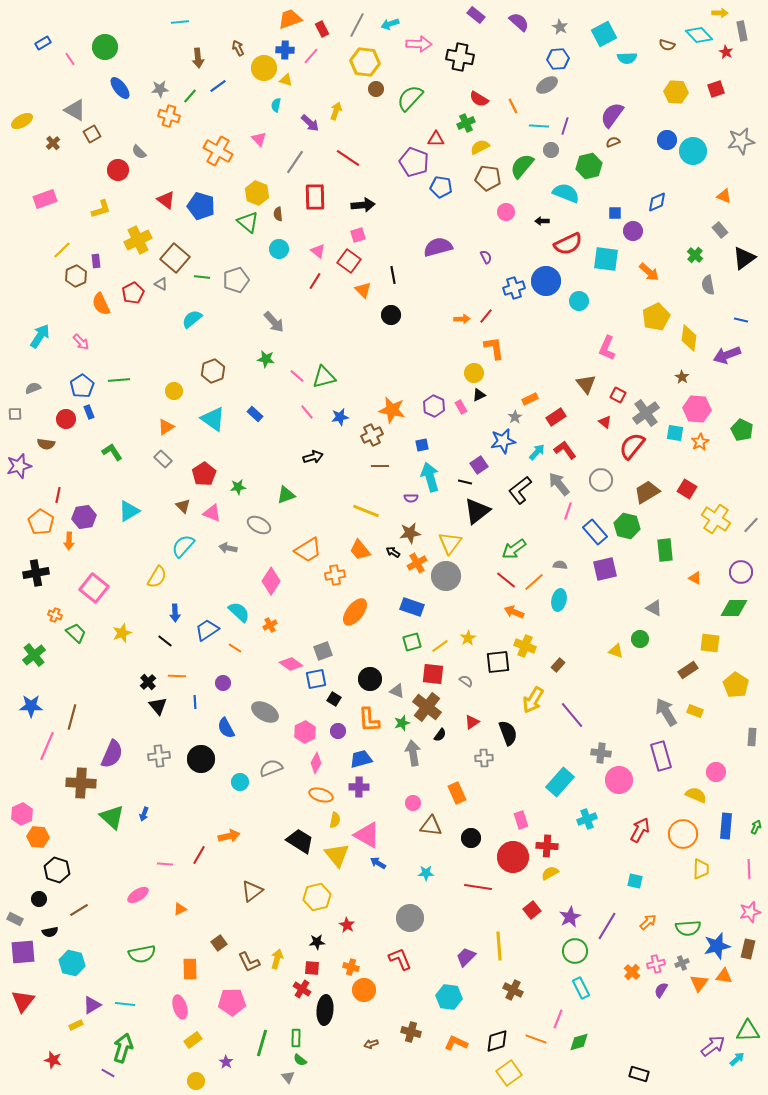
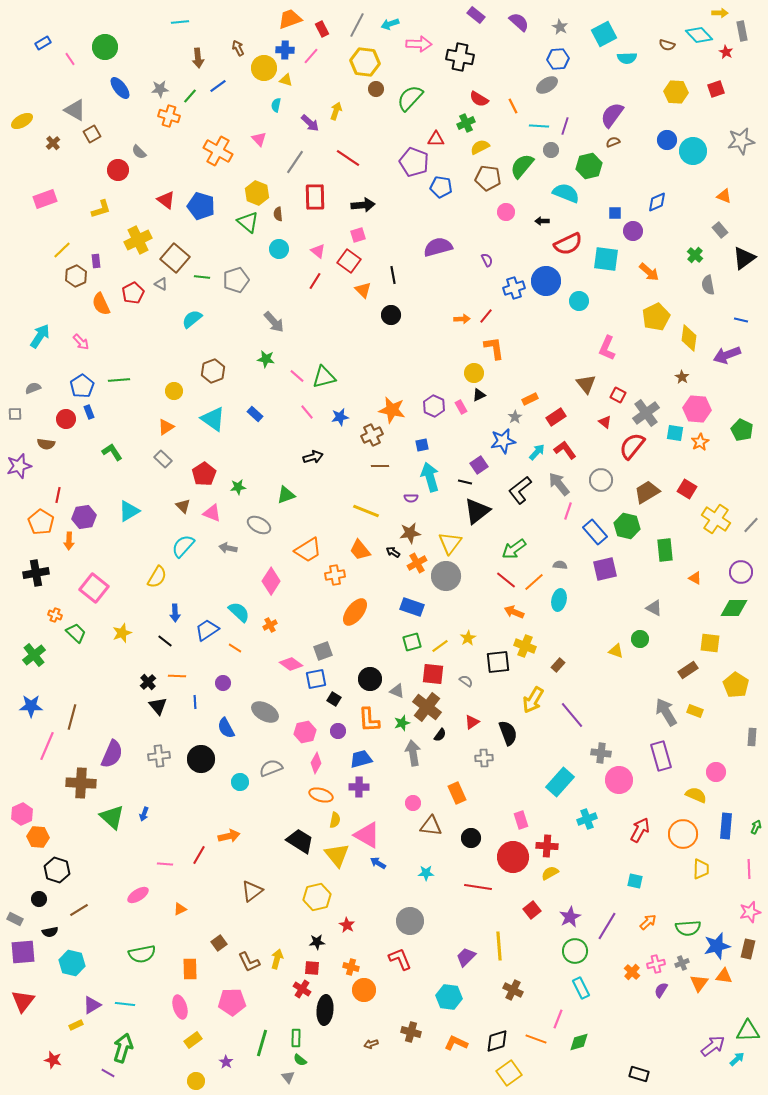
purple semicircle at (486, 257): moved 1 px right, 3 px down
pink hexagon at (305, 732): rotated 15 degrees clockwise
gray circle at (410, 918): moved 3 px down
